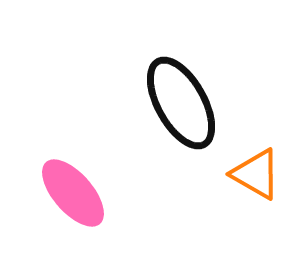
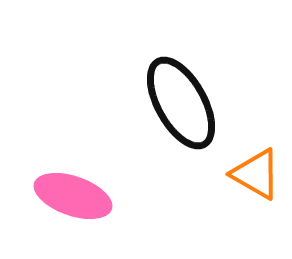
pink ellipse: moved 3 px down; rotated 30 degrees counterclockwise
